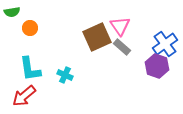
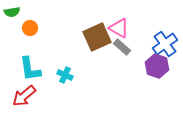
pink triangle: moved 1 px left, 2 px down; rotated 25 degrees counterclockwise
